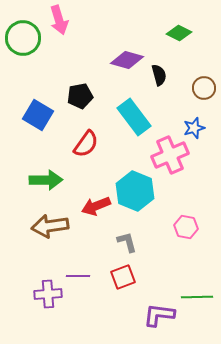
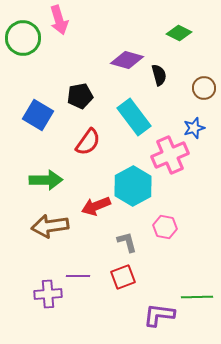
red semicircle: moved 2 px right, 2 px up
cyan hexagon: moved 2 px left, 5 px up; rotated 9 degrees clockwise
pink hexagon: moved 21 px left
